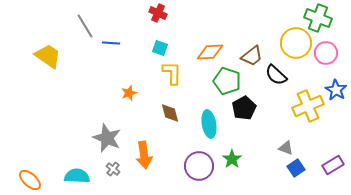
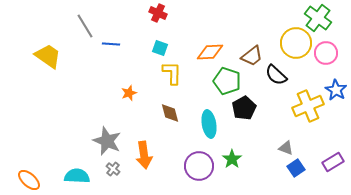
green cross: rotated 16 degrees clockwise
blue line: moved 1 px down
gray star: moved 3 px down
purple rectangle: moved 3 px up
orange ellipse: moved 1 px left
